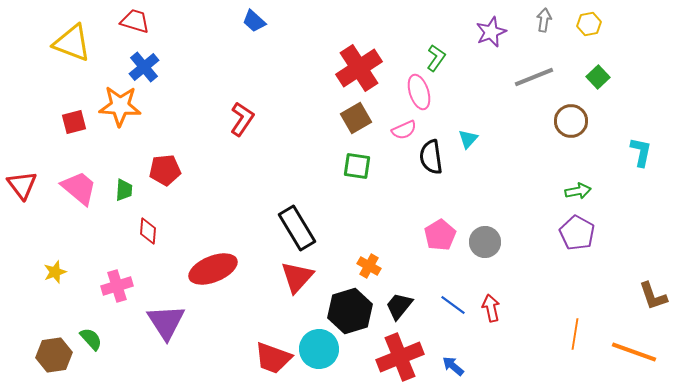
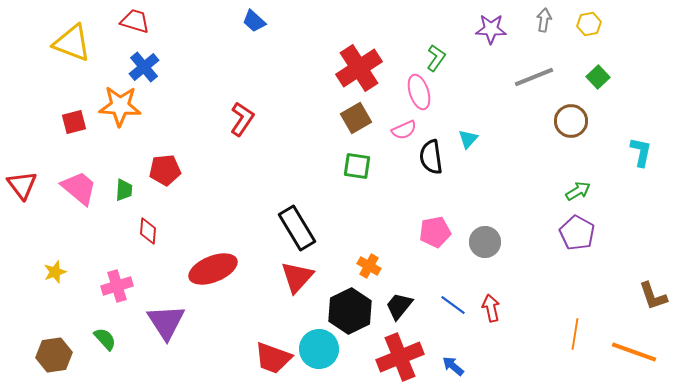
purple star at (491, 32): moved 3 px up; rotated 24 degrees clockwise
green arrow at (578, 191): rotated 20 degrees counterclockwise
pink pentagon at (440, 235): moved 5 px left, 3 px up; rotated 20 degrees clockwise
black hexagon at (350, 311): rotated 9 degrees counterclockwise
green semicircle at (91, 339): moved 14 px right
